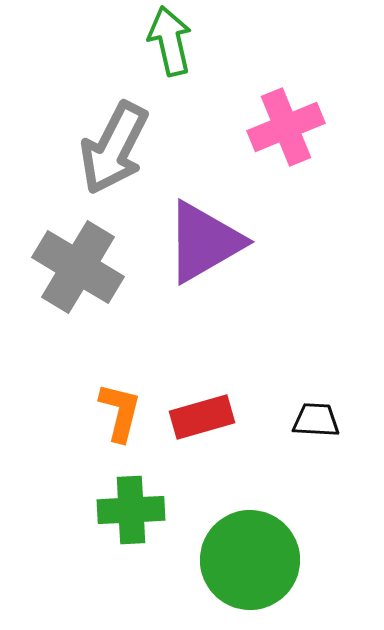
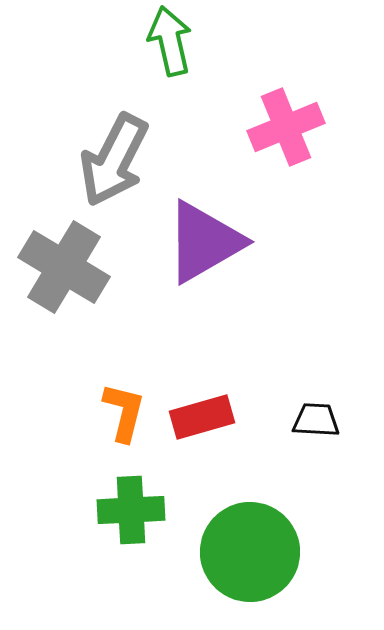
gray arrow: moved 12 px down
gray cross: moved 14 px left
orange L-shape: moved 4 px right
green circle: moved 8 px up
